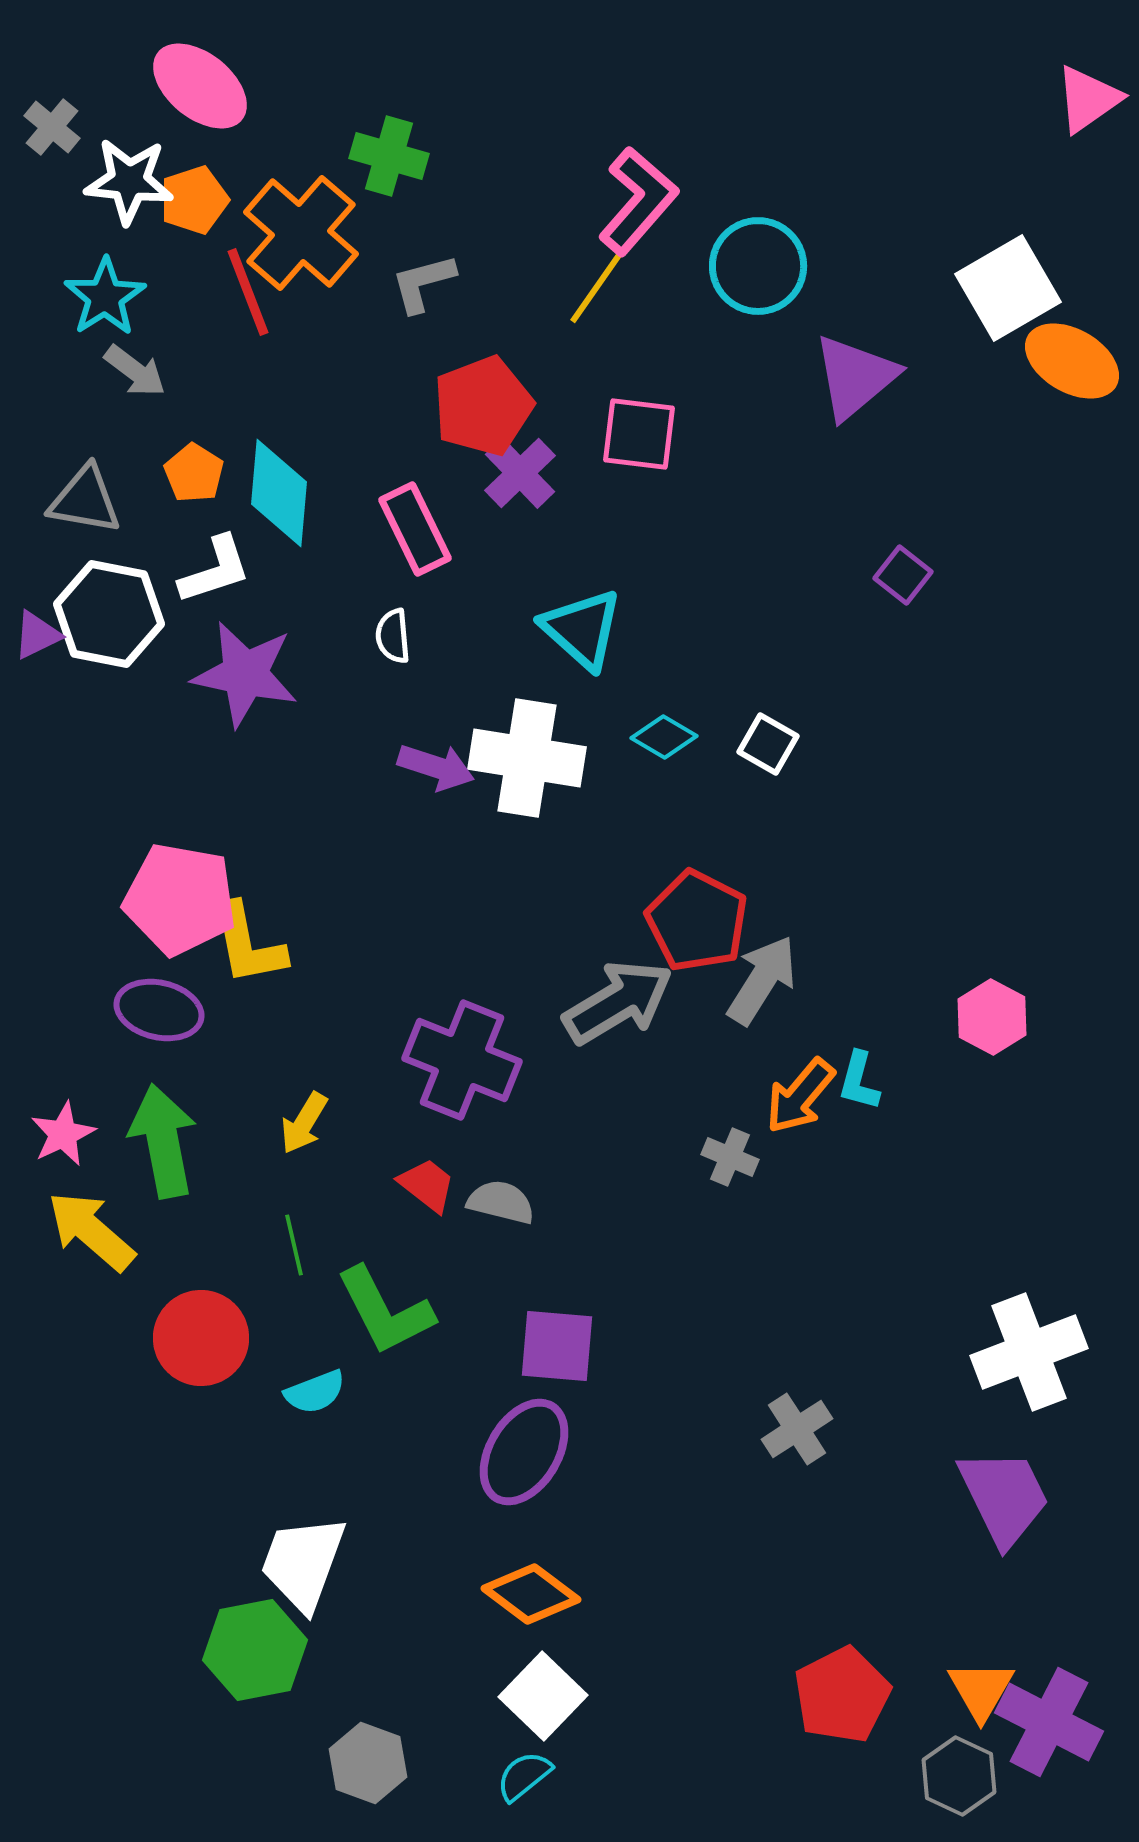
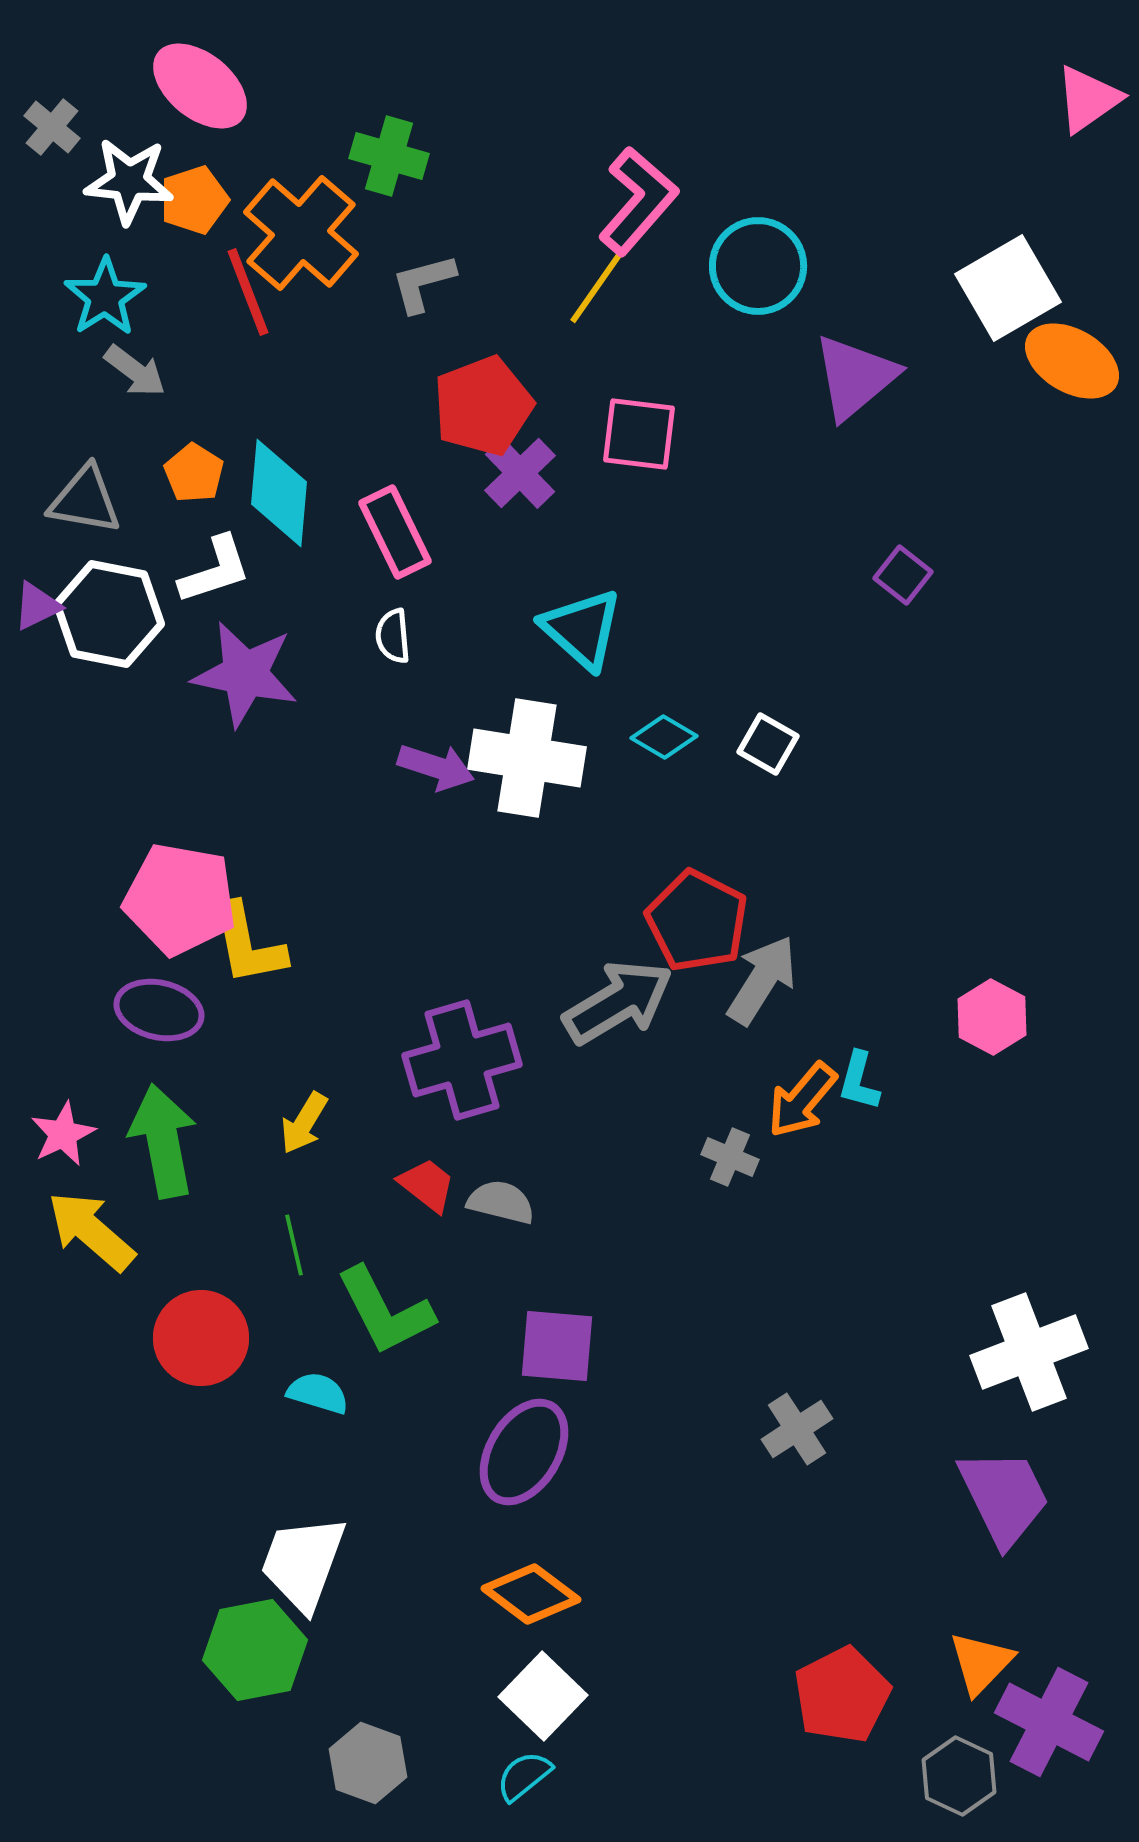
pink rectangle at (415, 529): moved 20 px left, 3 px down
purple triangle at (37, 635): moved 29 px up
purple cross at (462, 1060): rotated 38 degrees counterclockwise
orange arrow at (800, 1096): moved 2 px right, 4 px down
cyan semicircle at (315, 1392): moved 3 px right, 1 px down; rotated 142 degrees counterclockwise
orange triangle at (981, 1690): moved 27 px up; rotated 14 degrees clockwise
